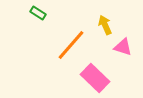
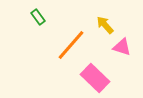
green rectangle: moved 4 px down; rotated 21 degrees clockwise
yellow arrow: rotated 18 degrees counterclockwise
pink triangle: moved 1 px left
